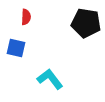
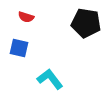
red semicircle: rotated 105 degrees clockwise
blue square: moved 3 px right
